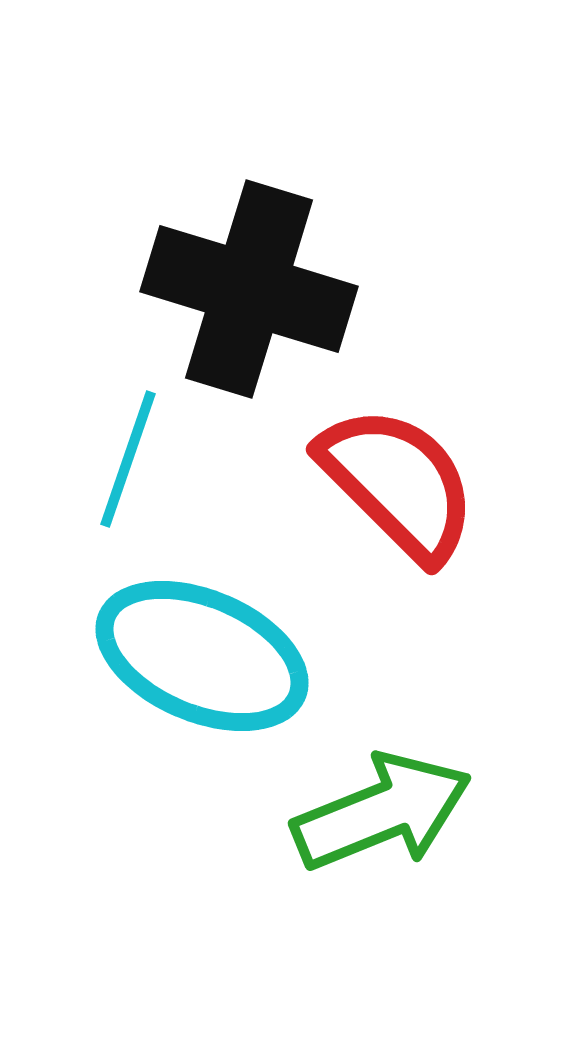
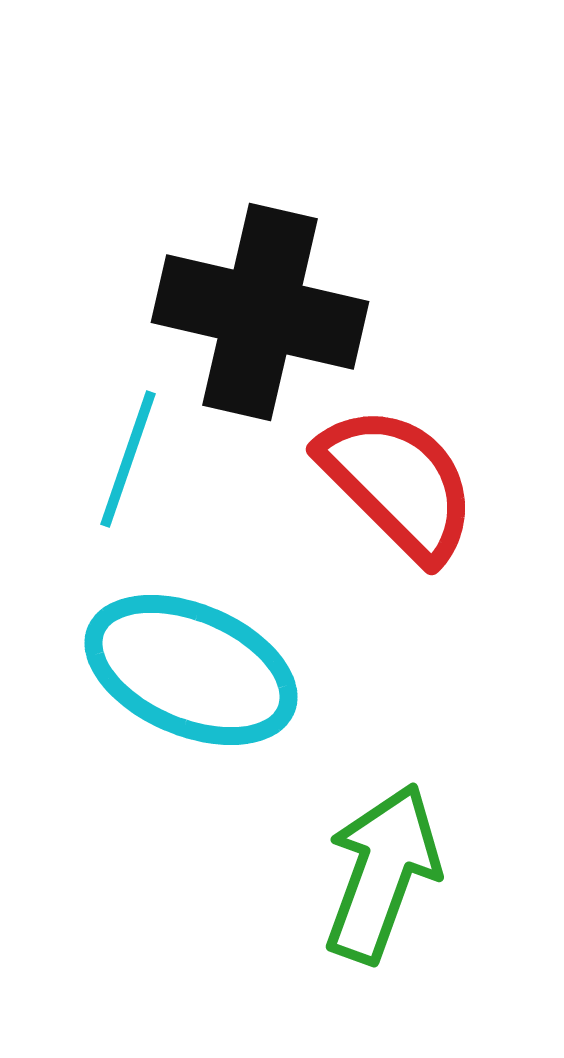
black cross: moved 11 px right, 23 px down; rotated 4 degrees counterclockwise
cyan ellipse: moved 11 px left, 14 px down
green arrow: moved 61 px down; rotated 48 degrees counterclockwise
